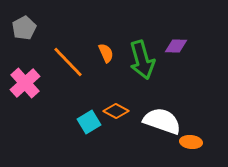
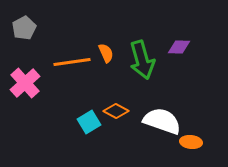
purple diamond: moved 3 px right, 1 px down
orange line: moved 4 px right; rotated 54 degrees counterclockwise
